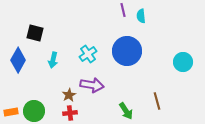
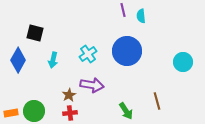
orange rectangle: moved 1 px down
